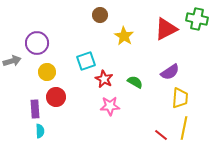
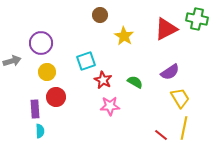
purple circle: moved 4 px right
red star: moved 1 px left, 1 px down
yellow trapezoid: rotated 35 degrees counterclockwise
